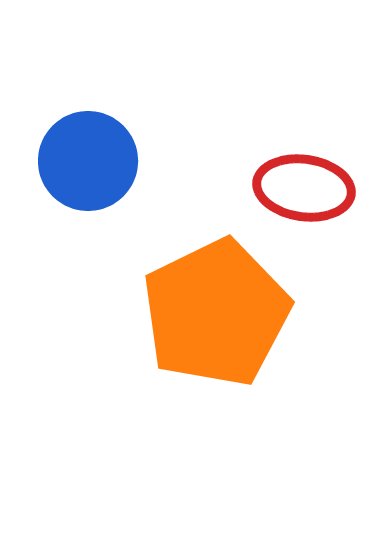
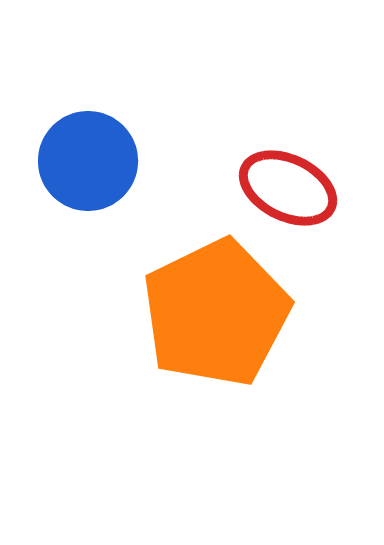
red ellipse: moved 16 px left; rotated 18 degrees clockwise
